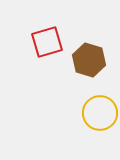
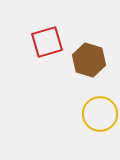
yellow circle: moved 1 px down
